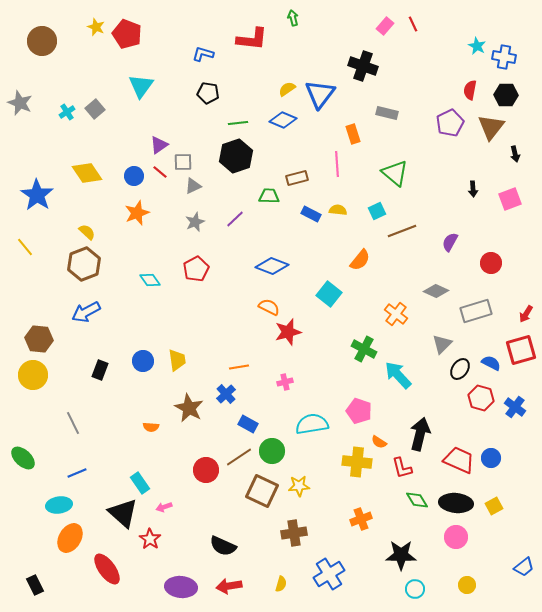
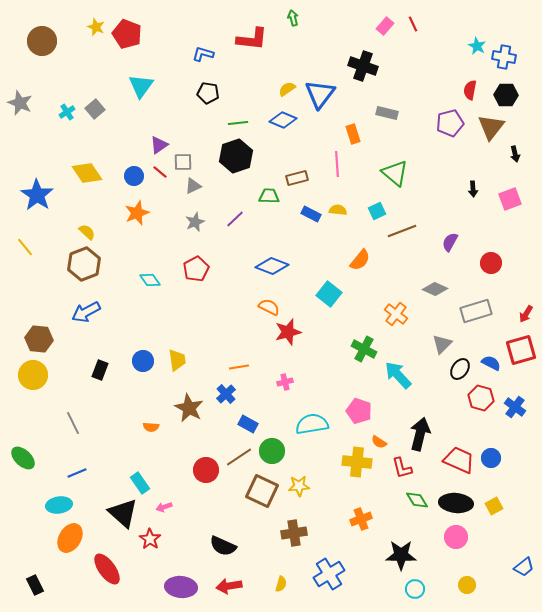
purple pentagon at (450, 123): rotated 12 degrees clockwise
gray diamond at (436, 291): moved 1 px left, 2 px up
